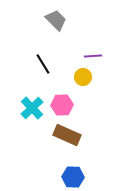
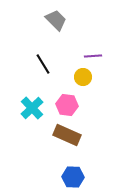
pink hexagon: moved 5 px right; rotated 10 degrees clockwise
